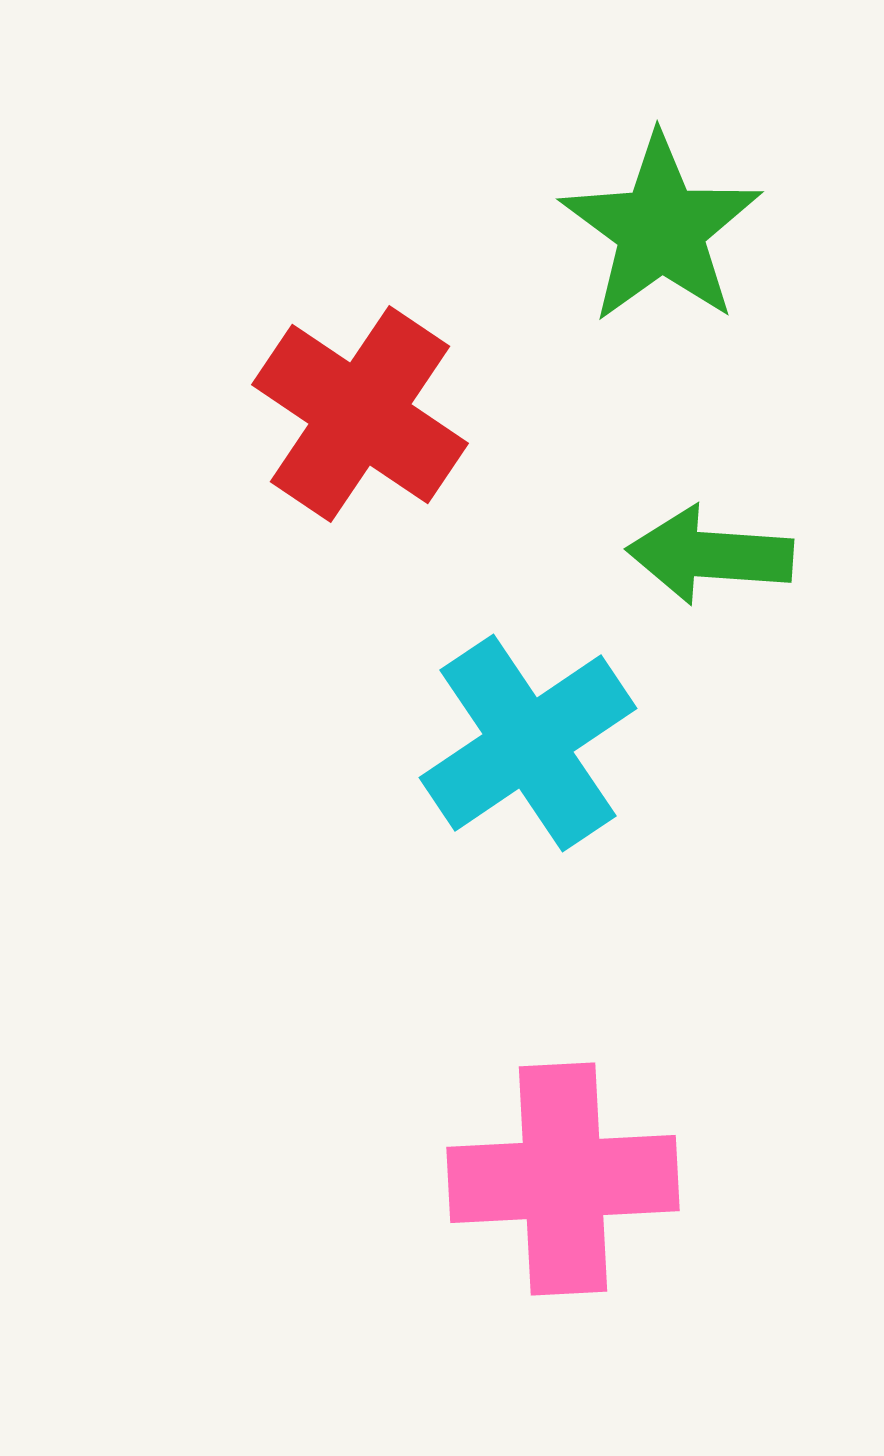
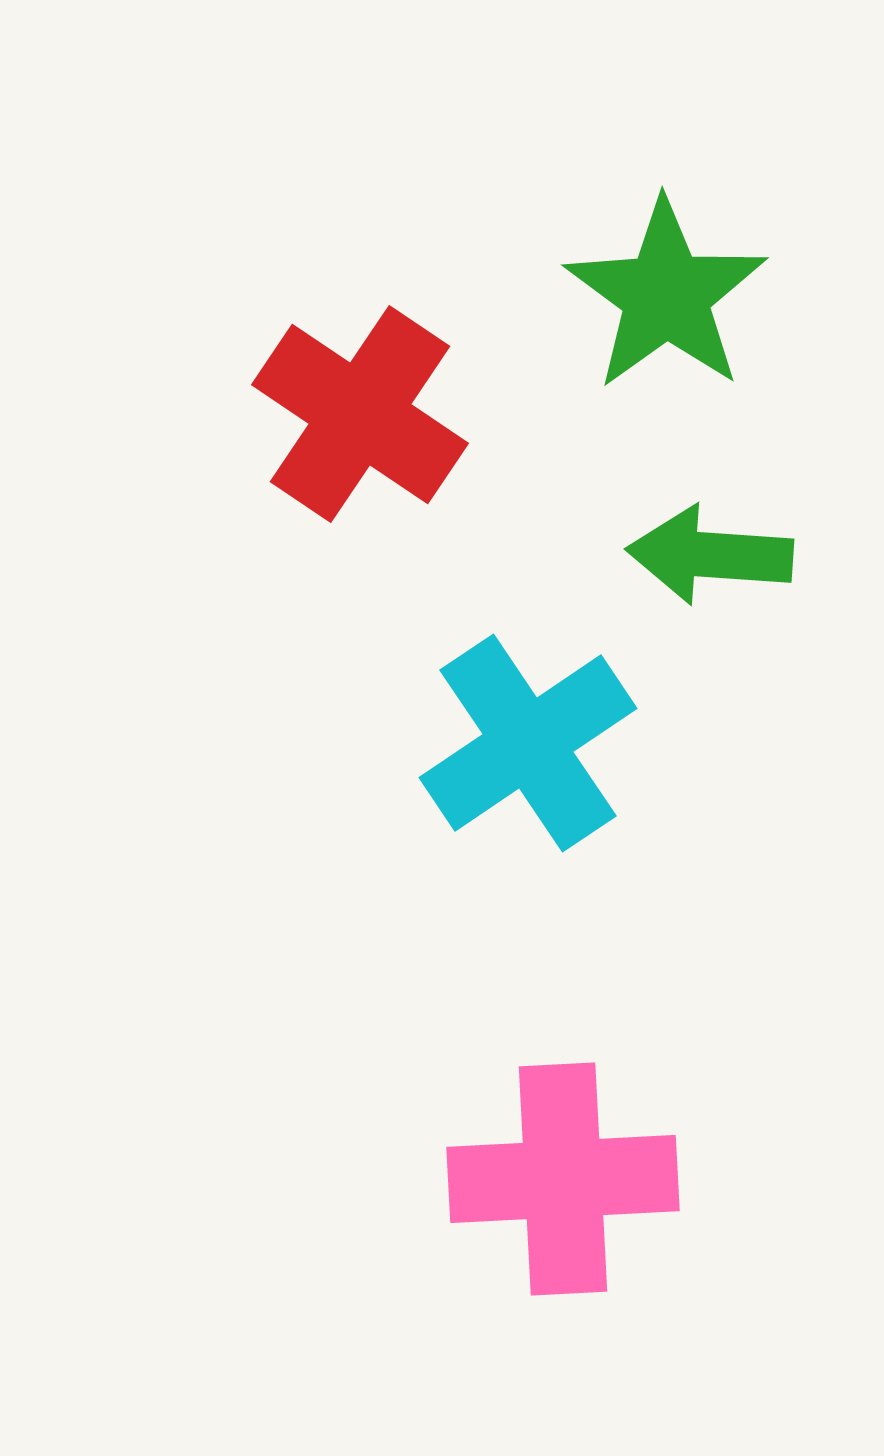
green star: moved 5 px right, 66 px down
